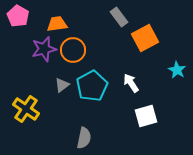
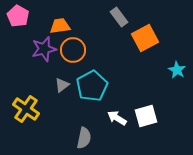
orange trapezoid: moved 3 px right, 2 px down
white arrow: moved 14 px left, 35 px down; rotated 24 degrees counterclockwise
